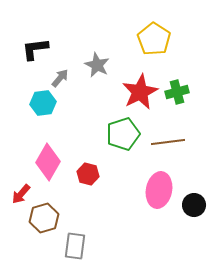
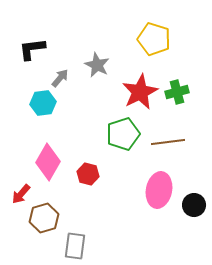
yellow pentagon: rotated 16 degrees counterclockwise
black L-shape: moved 3 px left
